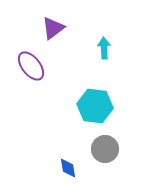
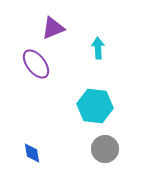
purple triangle: rotated 15 degrees clockwise
cyan arrow: moved 6 px left
purple ellipse: moved 5 px right, 2 px up
blue diamond: moved 36 px left, 15 px up
